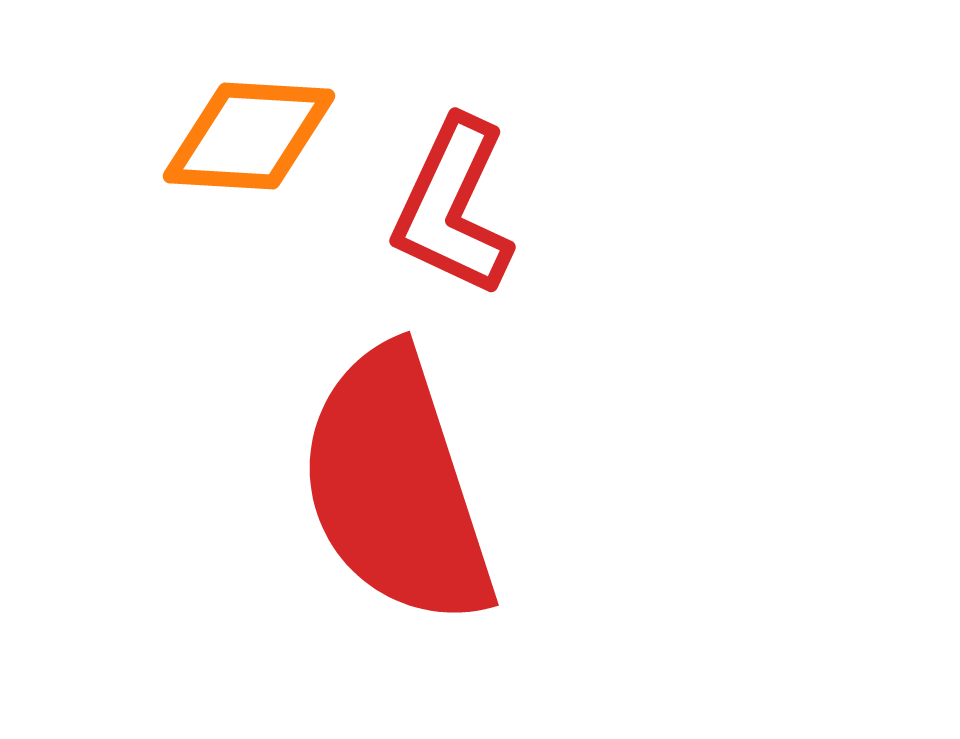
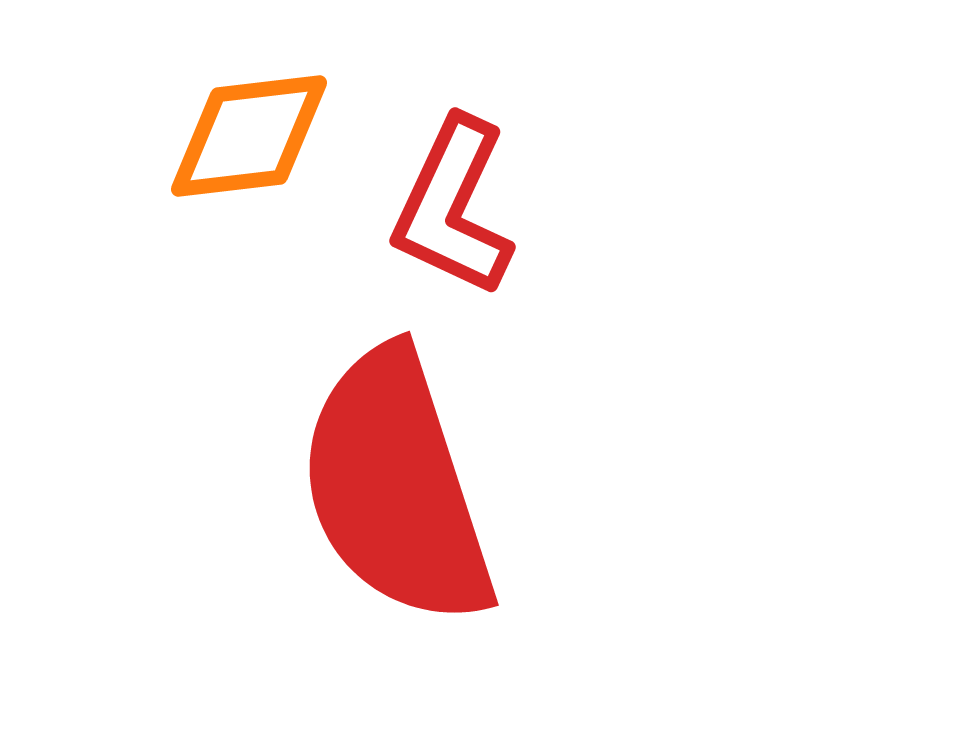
orange diamond: rotated 10 degrees counterclockwise
